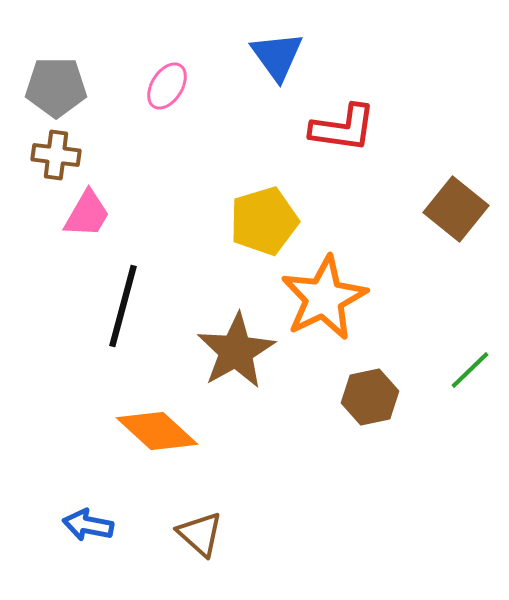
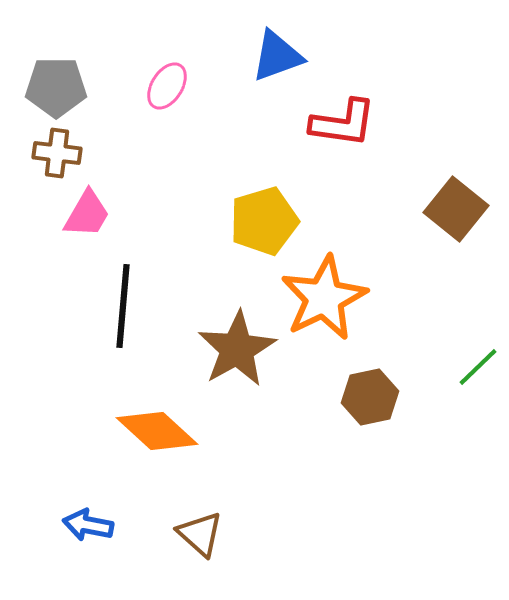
blue triangle: rotated 46 degrees clockwise
red L-shape: moved 5 px up
brown cross: moved 1 px right, 2 px up
black line: rotated 10 degrees counterclockwise
brown star: moved 1 px right, 2 px up
green line: moved 8 px right, 3 px up
